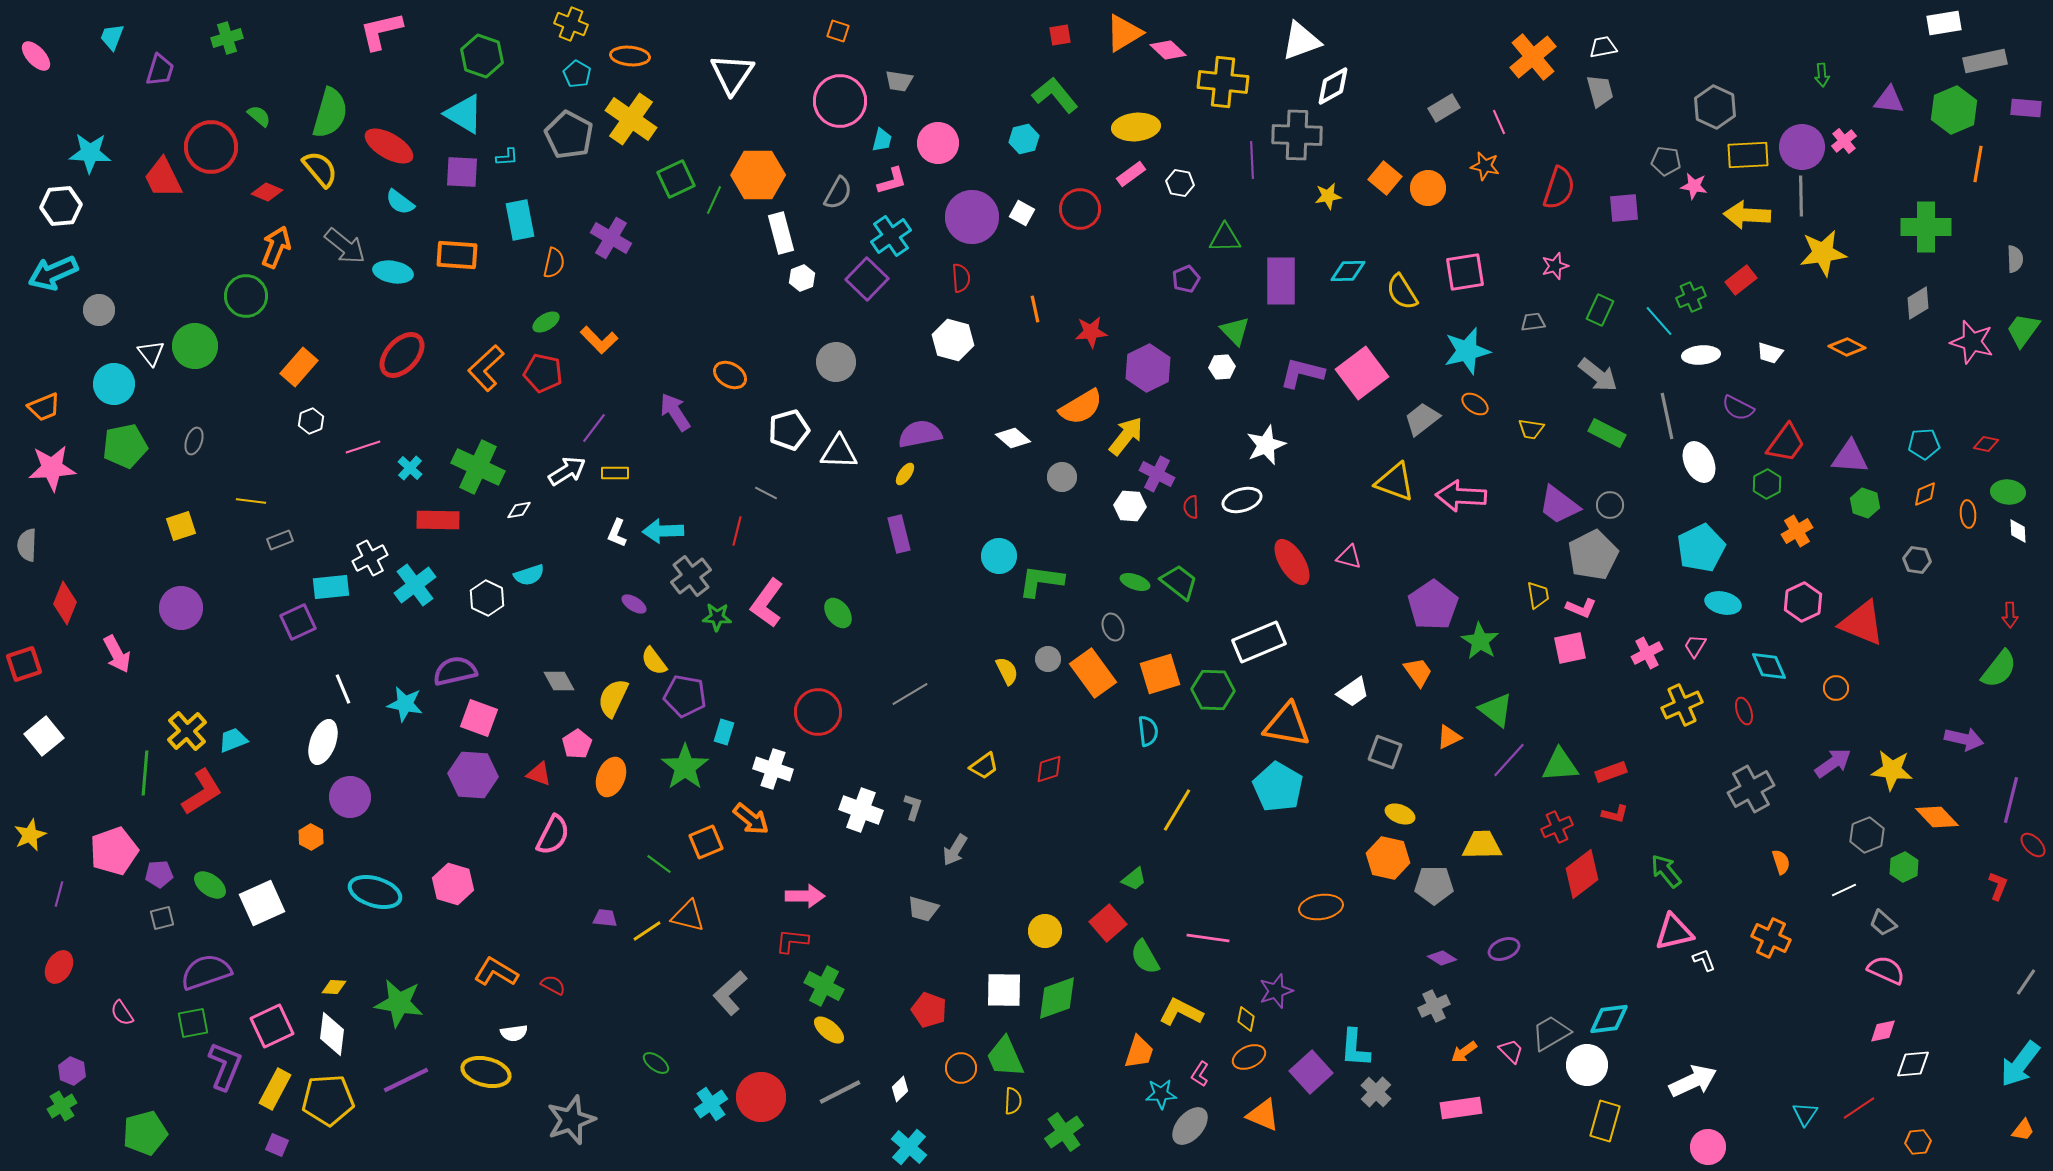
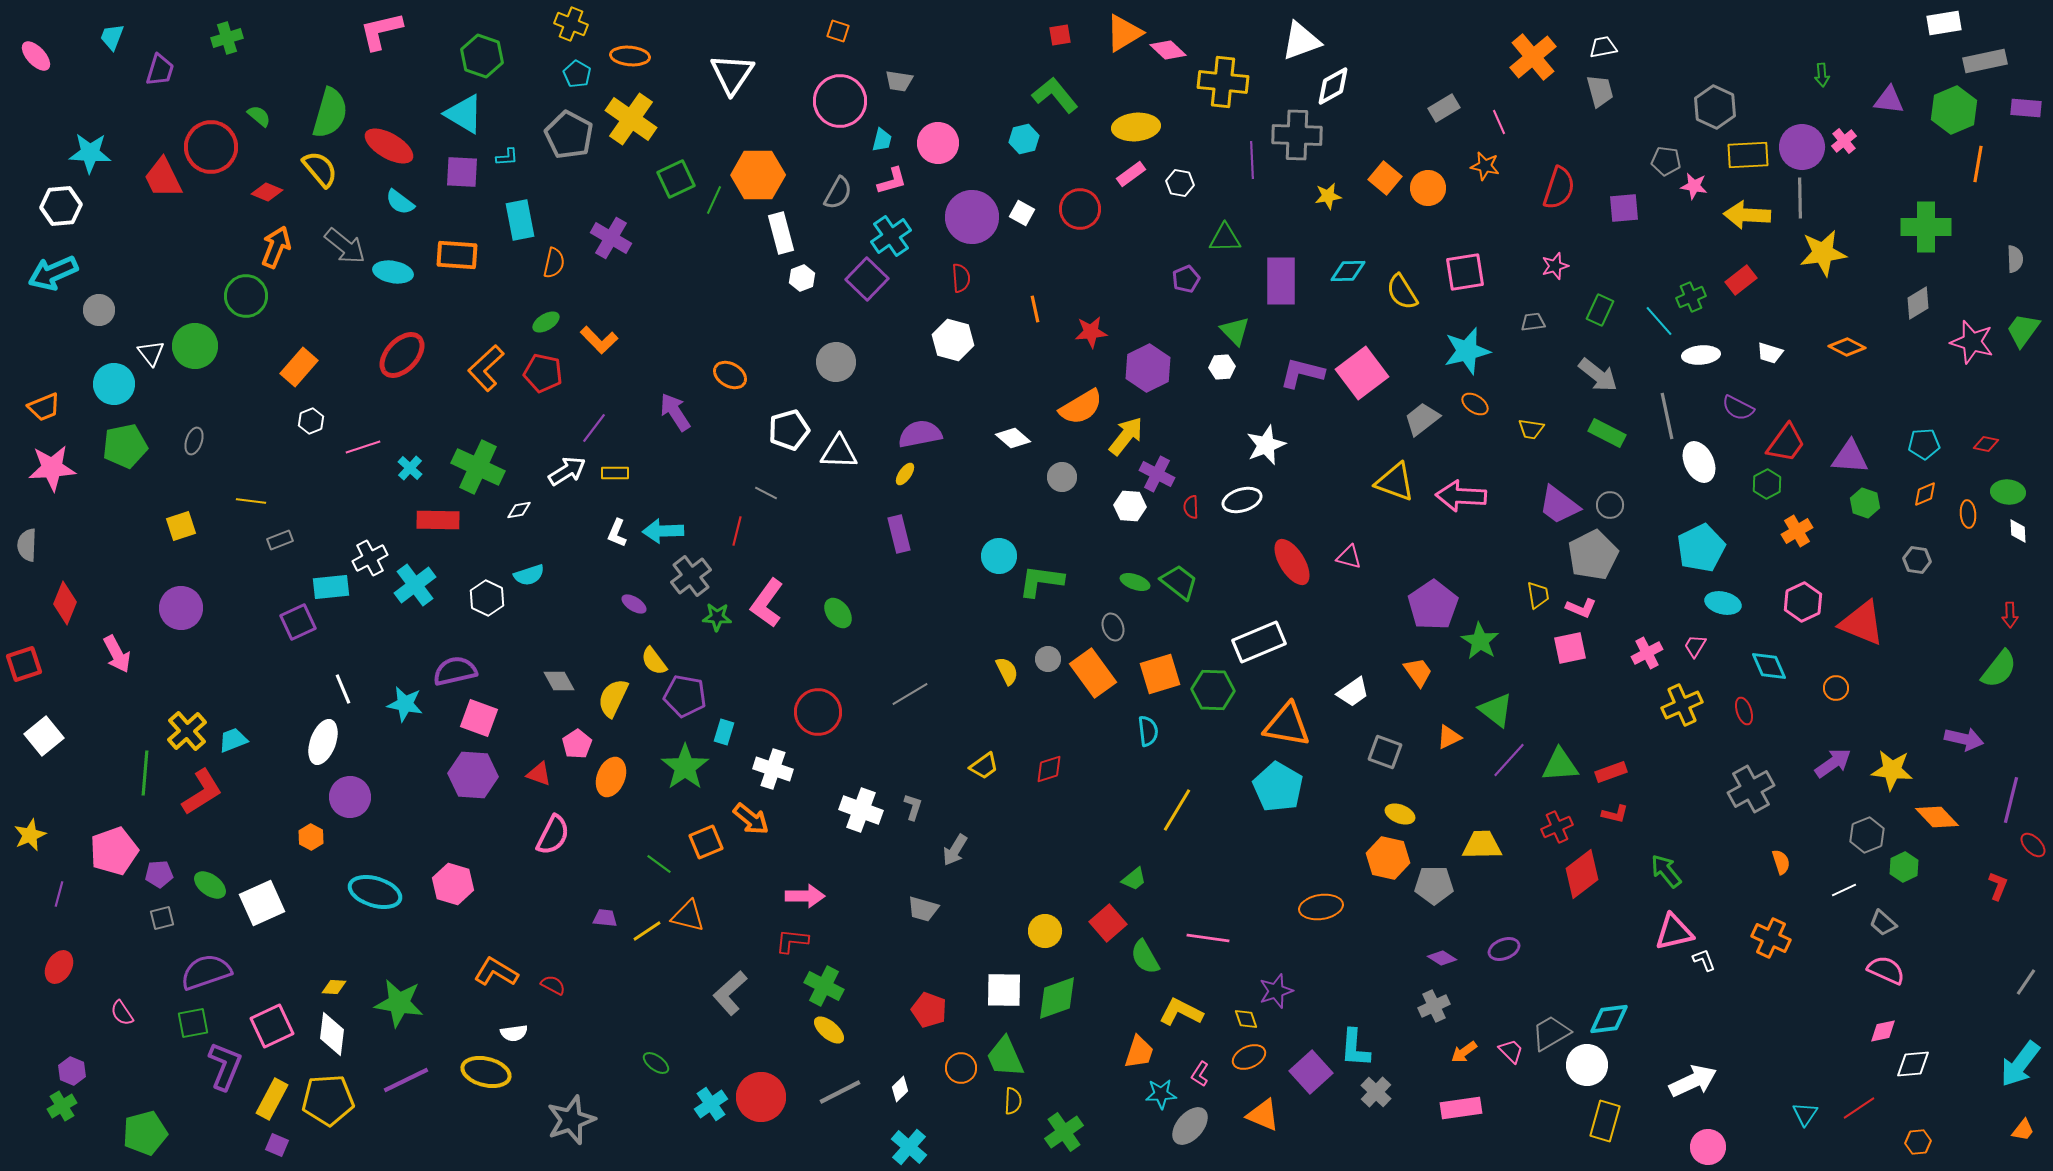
gray line at (1801, 196): moved 1 px left, 2 px down
yellow diamond at (1246, 1019): rotated 30 degrees counterclockwise
yellow rectangle at (275, 1089): moved 3 px left, 10 px down
